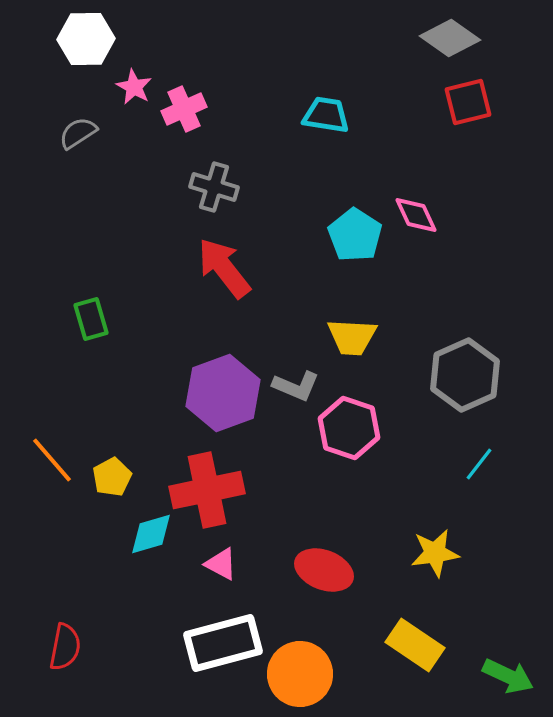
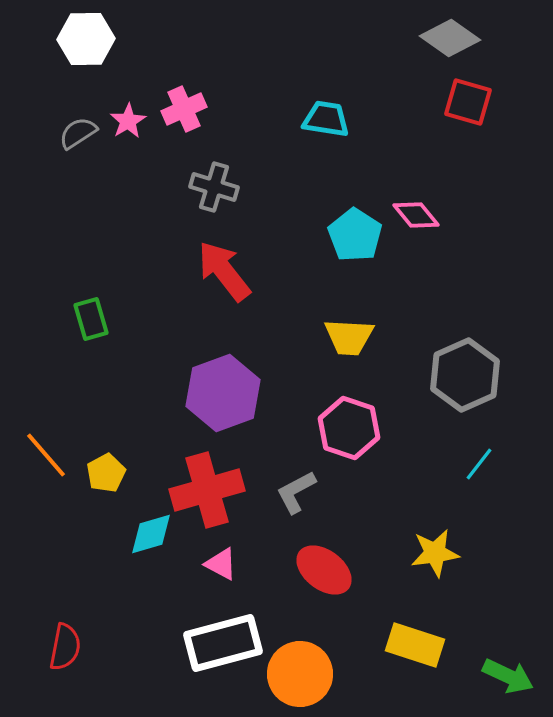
pink star: moved 6 px left, 34 px down; rotated 12 degrees clockwise
red square: rotated 30 degrees clockwise
cyan trapezoid: moved 4 px down
pink diamond: rotated 15 degrees counterclockwise
red arrow: moved 3 px down
yellow trapezoid: moved 3 px left
gray L-shape: moved 106 px down; rotated 129 degrees clockwise
orange line: moved 6 px left, 5 px up
yellow pentagon: moved 6 px left, 4 px up
red cross: rotated 4 degrees counterclockwise
red ellipse: rotated 16 degrees clockwise
yellow rectangle: rotated 16 degrees counterclockwise
